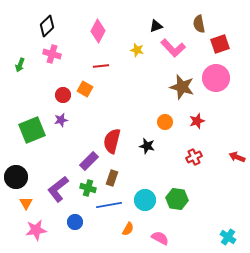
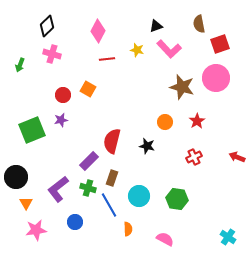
pink L-shape: moved 4 px left, 1 px down
red line: moved 6 px right, 7 px up
orange square: moved 3 px right
red star: rotated 14 degrees counterclockwise
cyan circle: moved 6 px left, 4 px up
blue line: rotated 70 degrees clockwise
orange semicircle: rotated 32 degrees counterclockwise
pink semicircle: moved 5 px right, 1 px down
